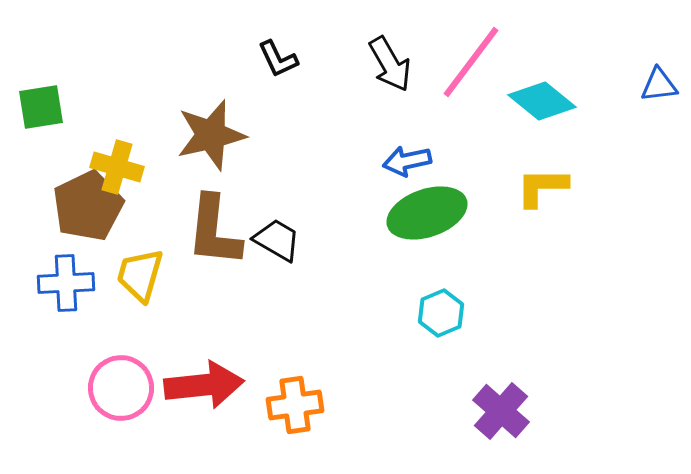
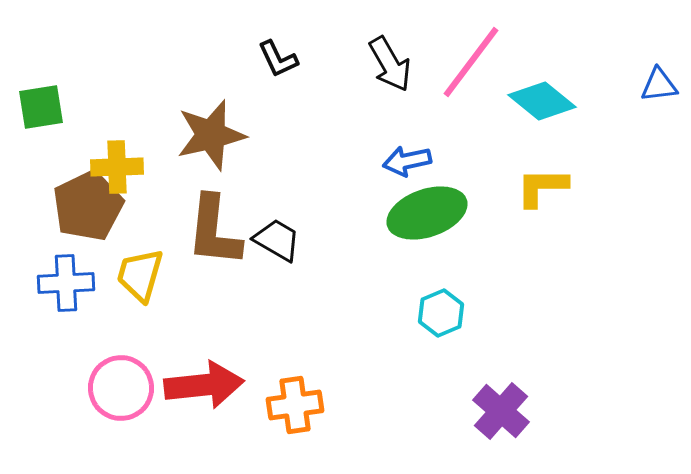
yellow cross: rotated 18 degrees counterclockwise
